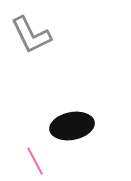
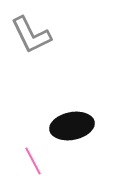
pink line: moved 2 px left
